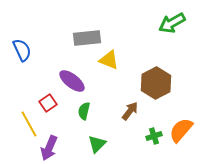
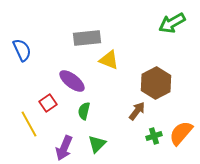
brown arrow: moved 7 px right
orange semicircle: moved 3 px down
purple arrow: moved 15 px right
